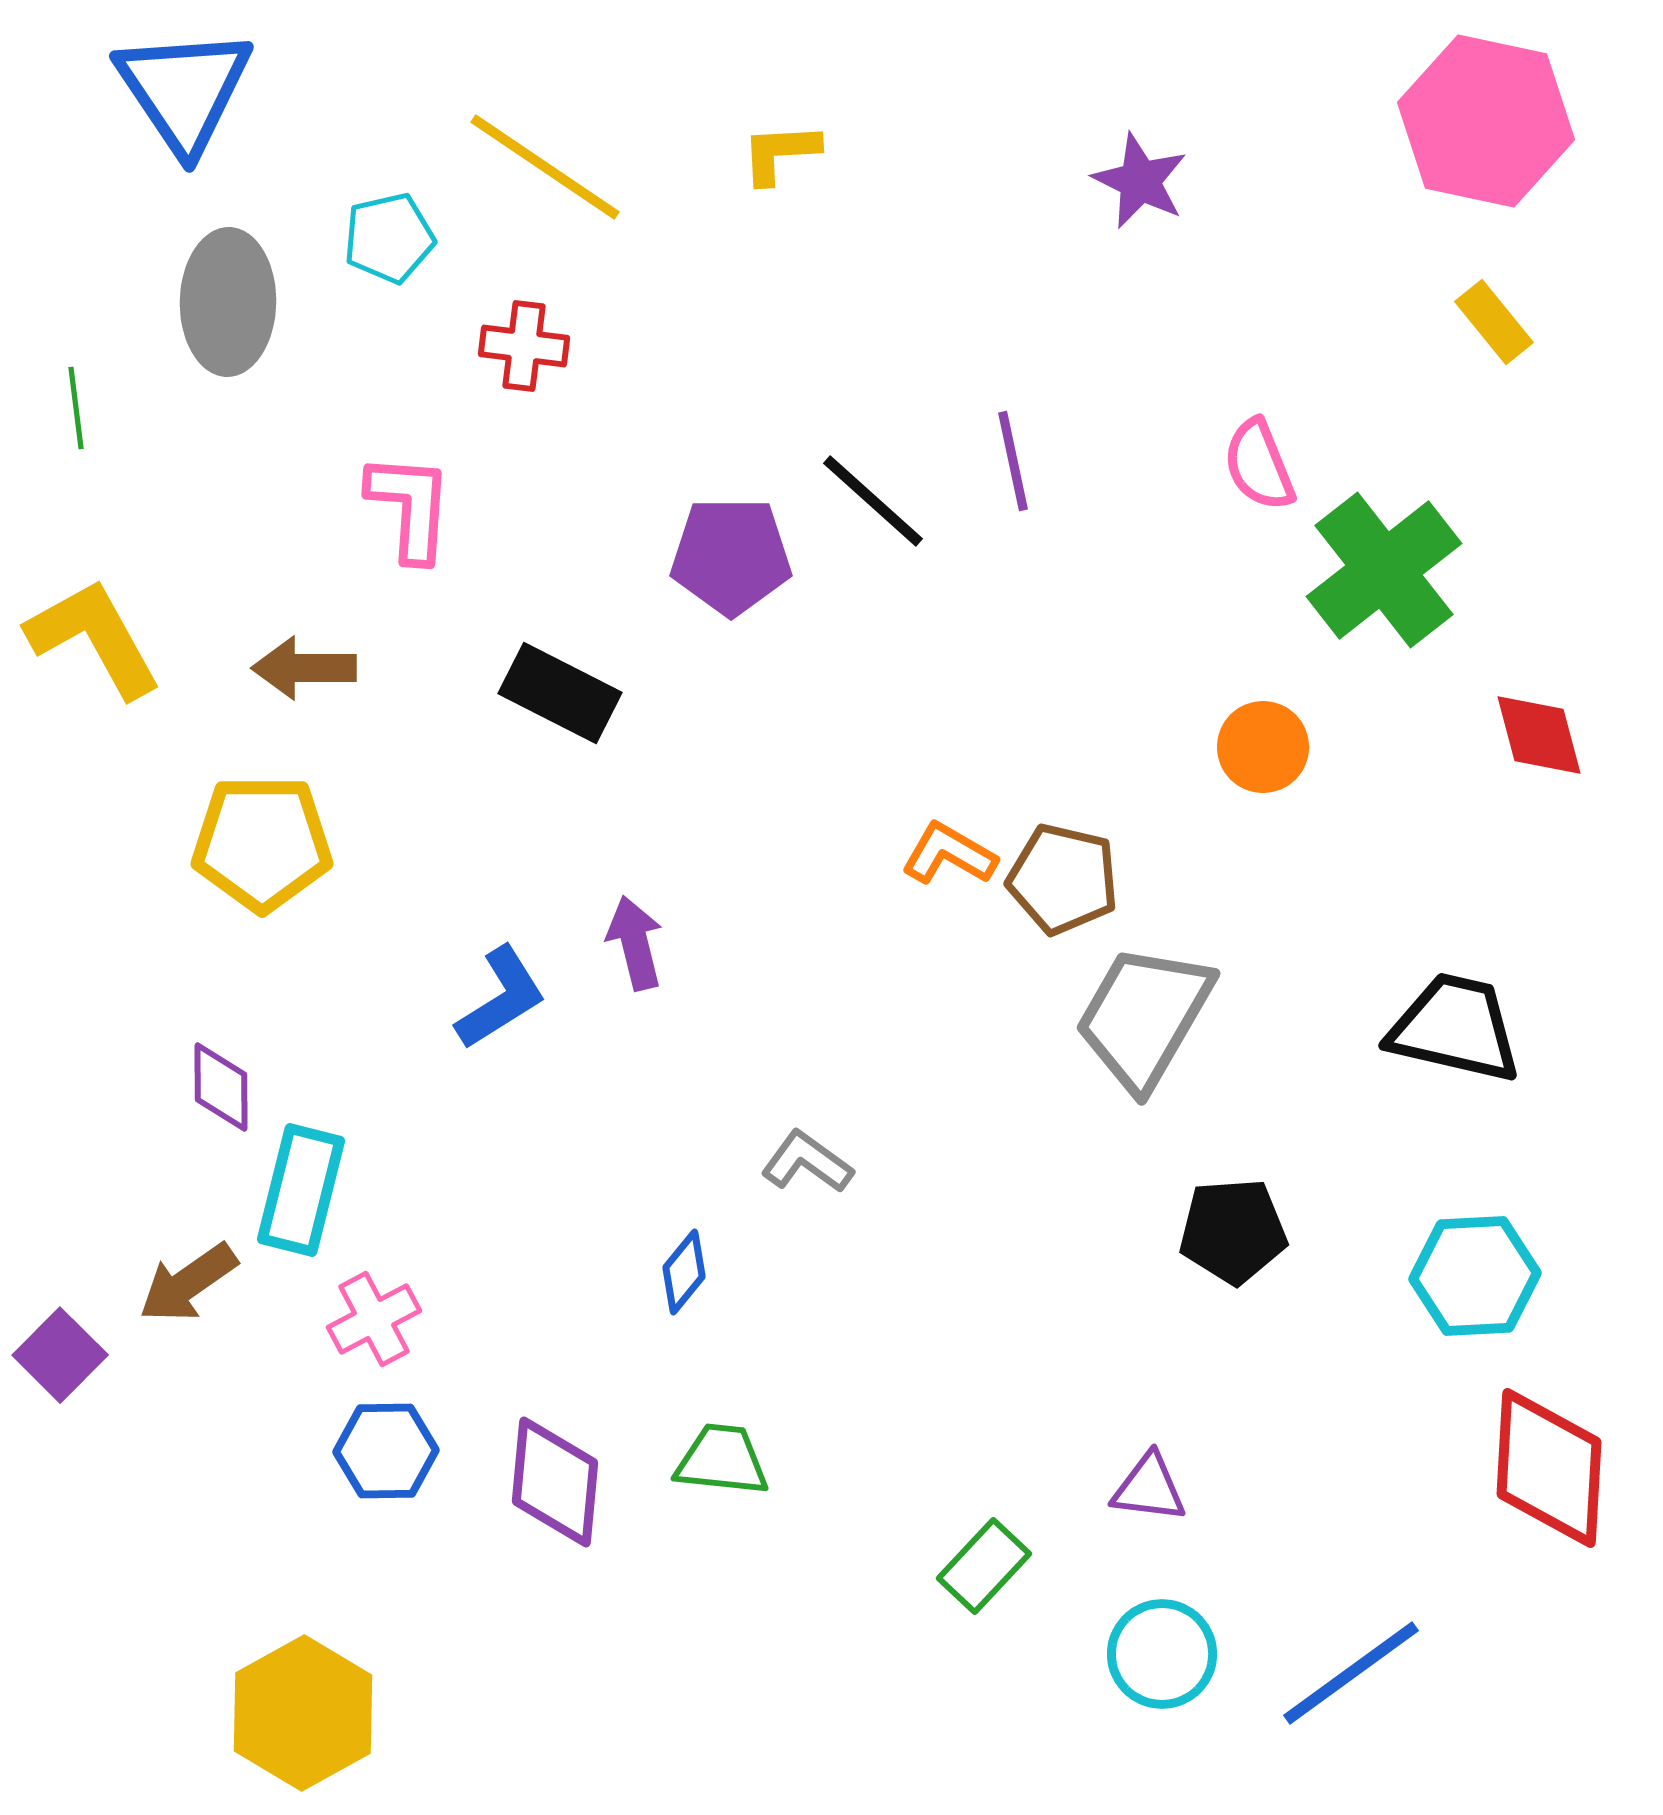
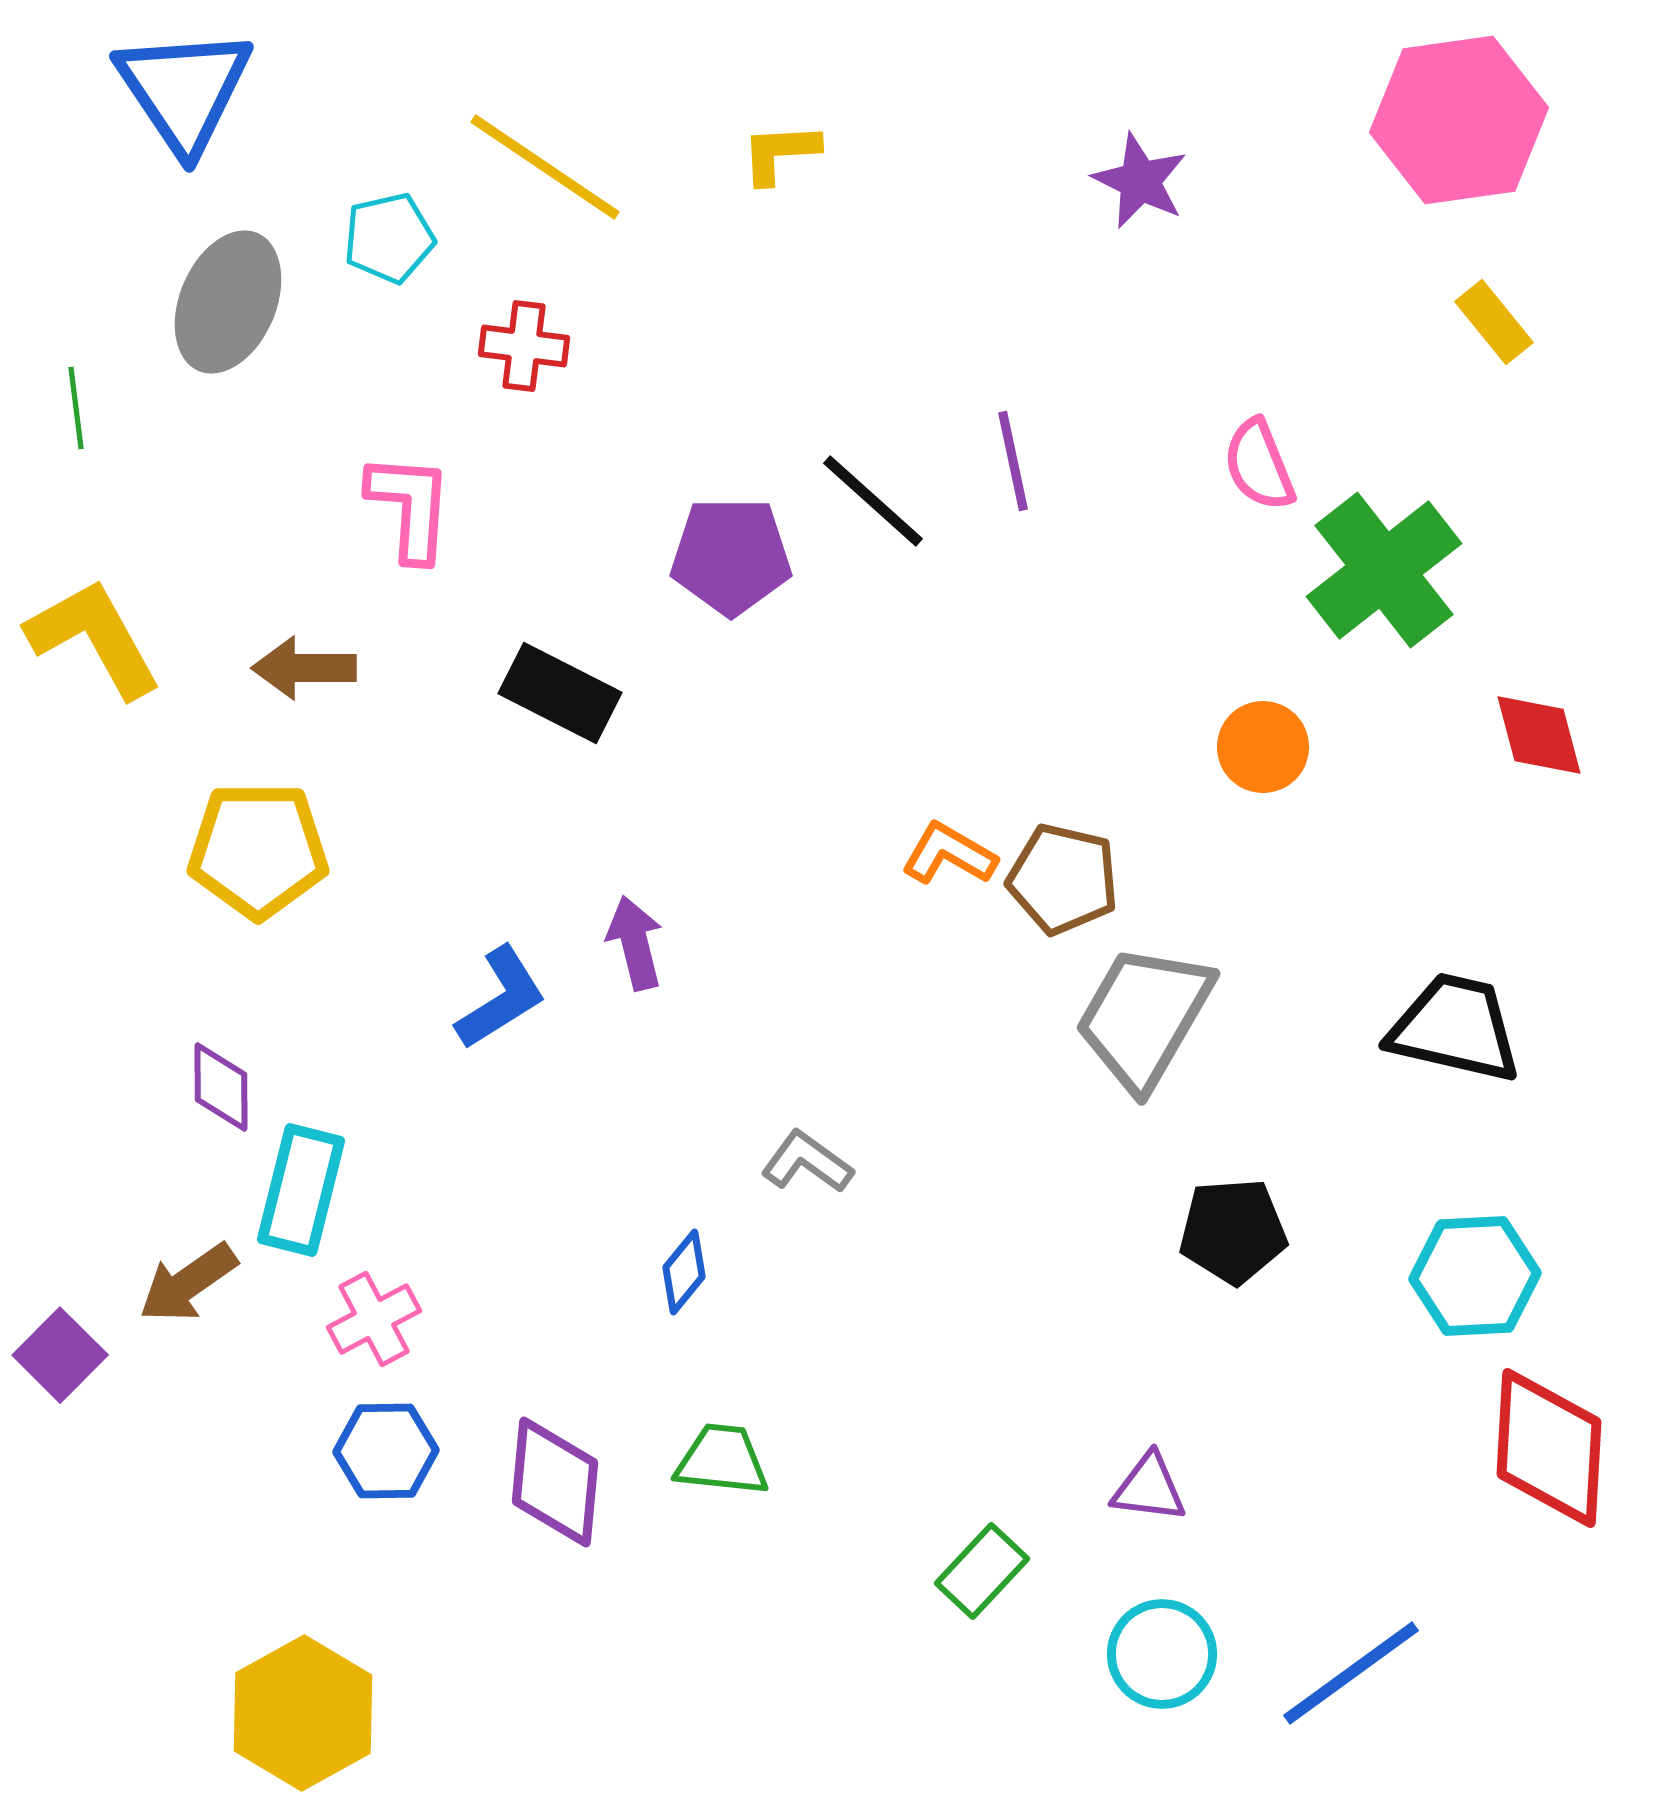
pink hexagon at (1486, 121): moved 27 px left, 1 px up; rotated 20 degrees counterclockwise
gray ellipse at (228, 302): rotated 22 degrees clockwise
yellow pentagon at (262, 843): moved 4 px left, 7 px down
red diamond at (1549, 1468): moved 20 px up
green rectangle at (984, 1566): moved 2 px left, 5 px down
